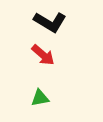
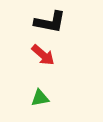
black L-shape: rotated 20 degrees counterclockwise
